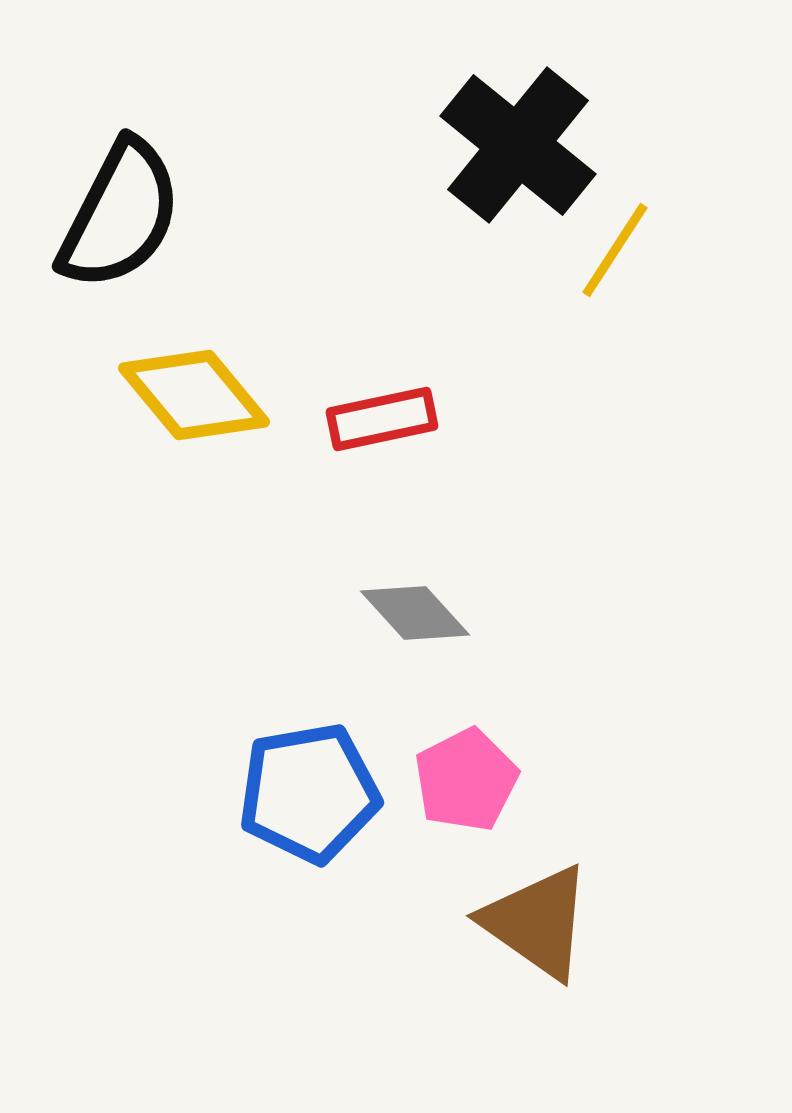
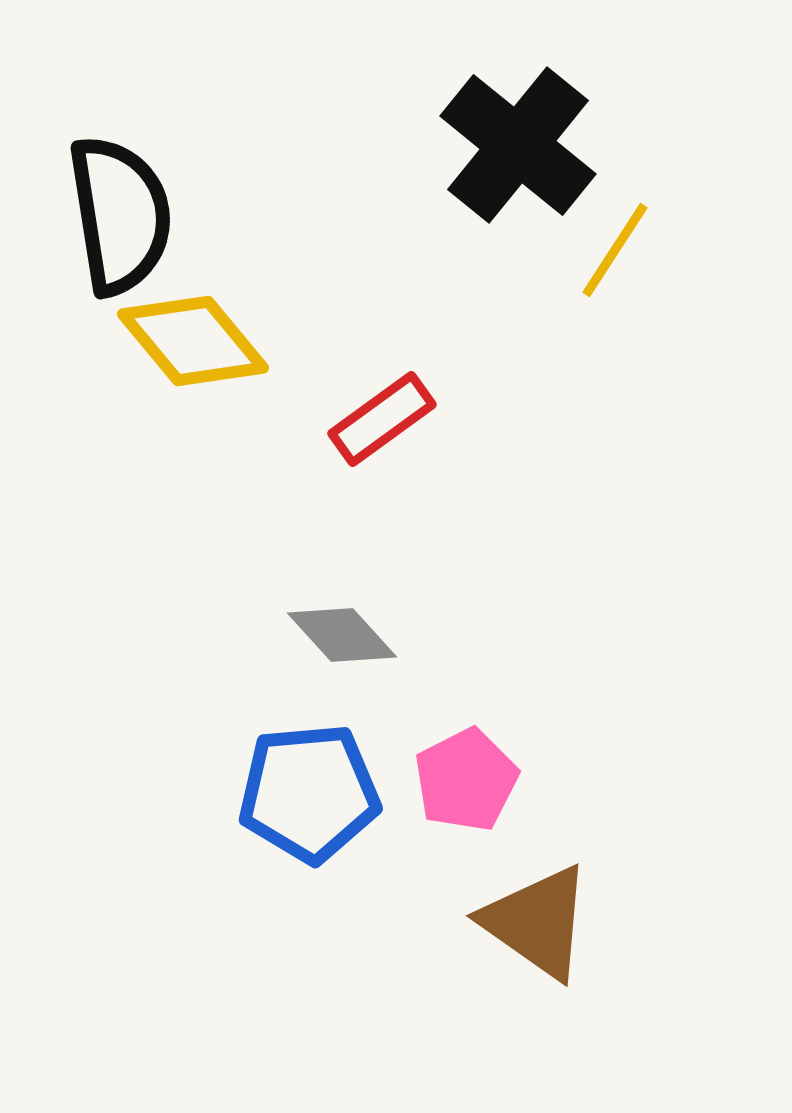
black semicircle: rotated 36 degrees counterclockwise
yellow diamond: moved 1 px left, 54 px up
red rectangle: rotated 24 degrees counterclockwise
gray diamond: moved 73 px left, 22 px down
blue pentagon: rotated 5 degrees clockwise
